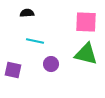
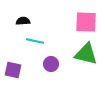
black semicircle: moved 4 px left, 8 px down
